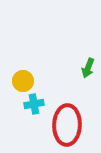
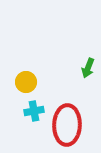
yellow circle: moved 3 px right, 1 px down
cyan cross: moved 7 px down
